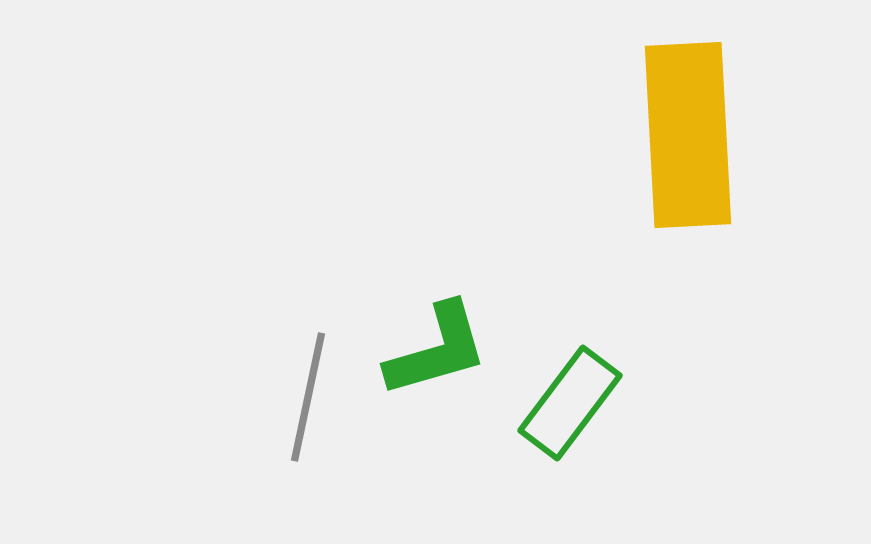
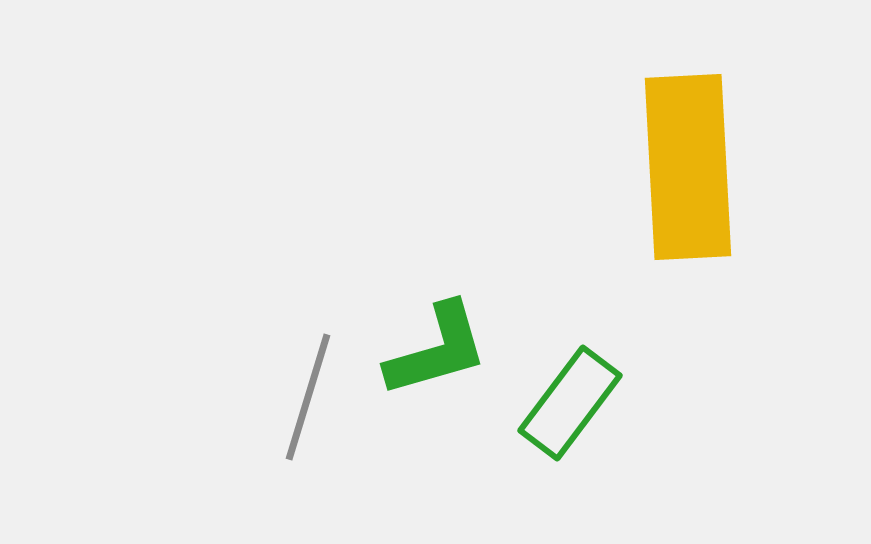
yellow rectangle: moved 32 px down
gray line: rotated 5 degrees clockwise
